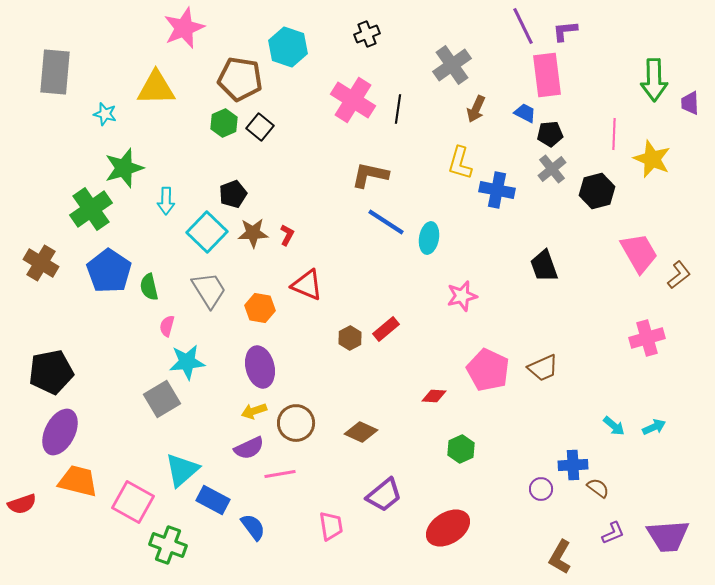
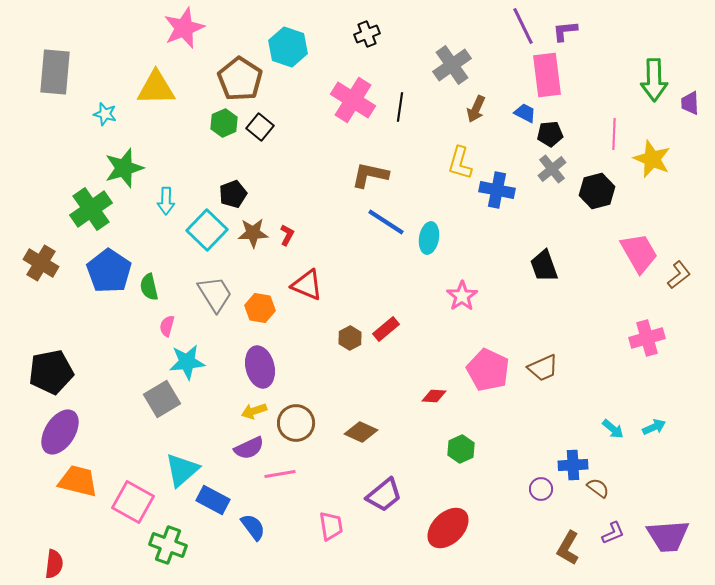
brown pentagon at (240, 79): rotated 24 degrees clockwise
black line at (398, 109): moved 2 px right, 2 px up
cyan square at (207, 232): moved 2 px up
gray trapezoid at (209, 290): moved 6 px right, 4 px down
pink star at (462, 296): rotated 20 degrees counterclockwise
cyan arrow at (614, 426): moved 1 px left, 3 px down
purple ellipse at (60, 432): rotated 6 degrees clockwise
red semicircle at (22, 504): moved 32 px right, 60 px down; rotated 64 degrees counterclockwise
red ellipse at (448, 528): rotated 12 degrees counterclockwise
brown L-shape at (560, 557): moved 8 px right, 9 px up
